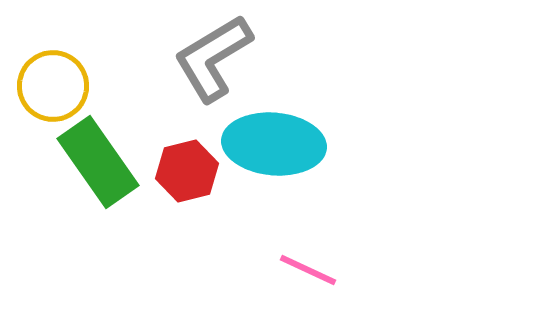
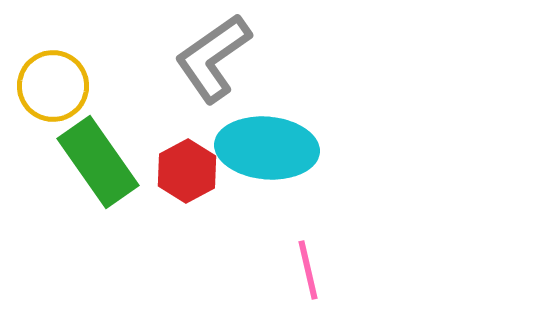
gray L-shape: rotated 4 degrees counterclockwise
cyan ellipse: moved 7 px left, 4 px down
red hexagon: rotated 14 degrees counterclockwise
pink line: rotated 52 degrees clockwise
